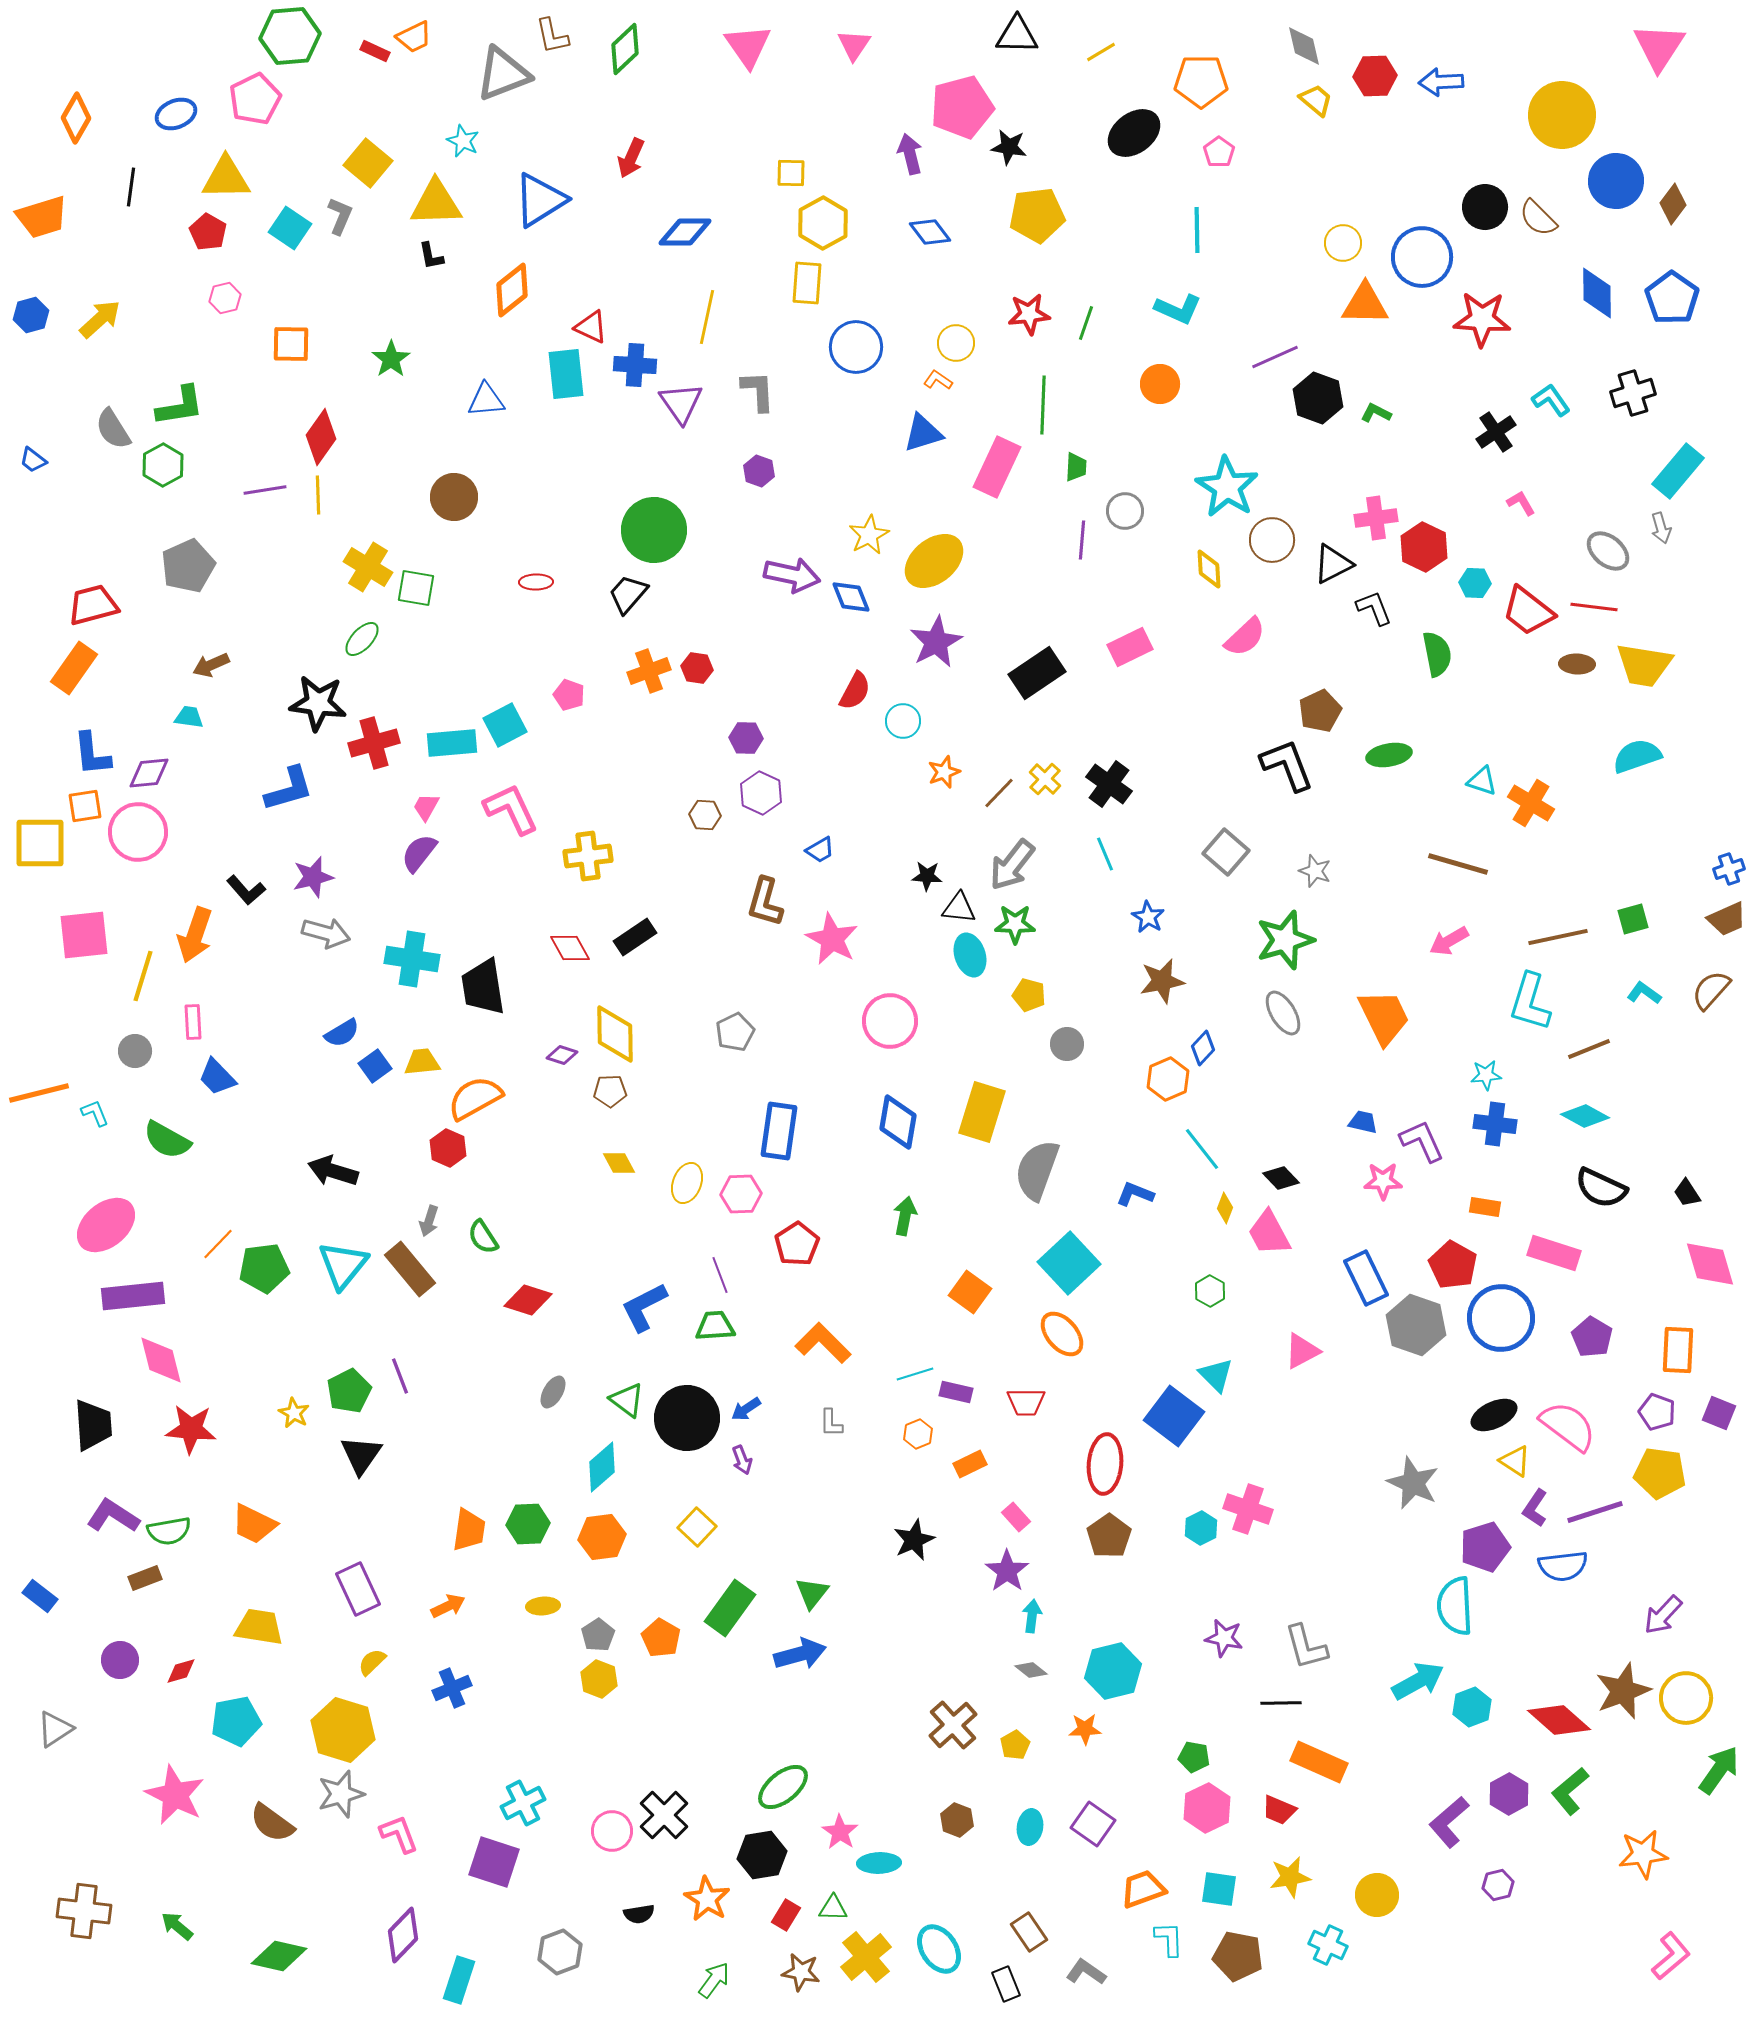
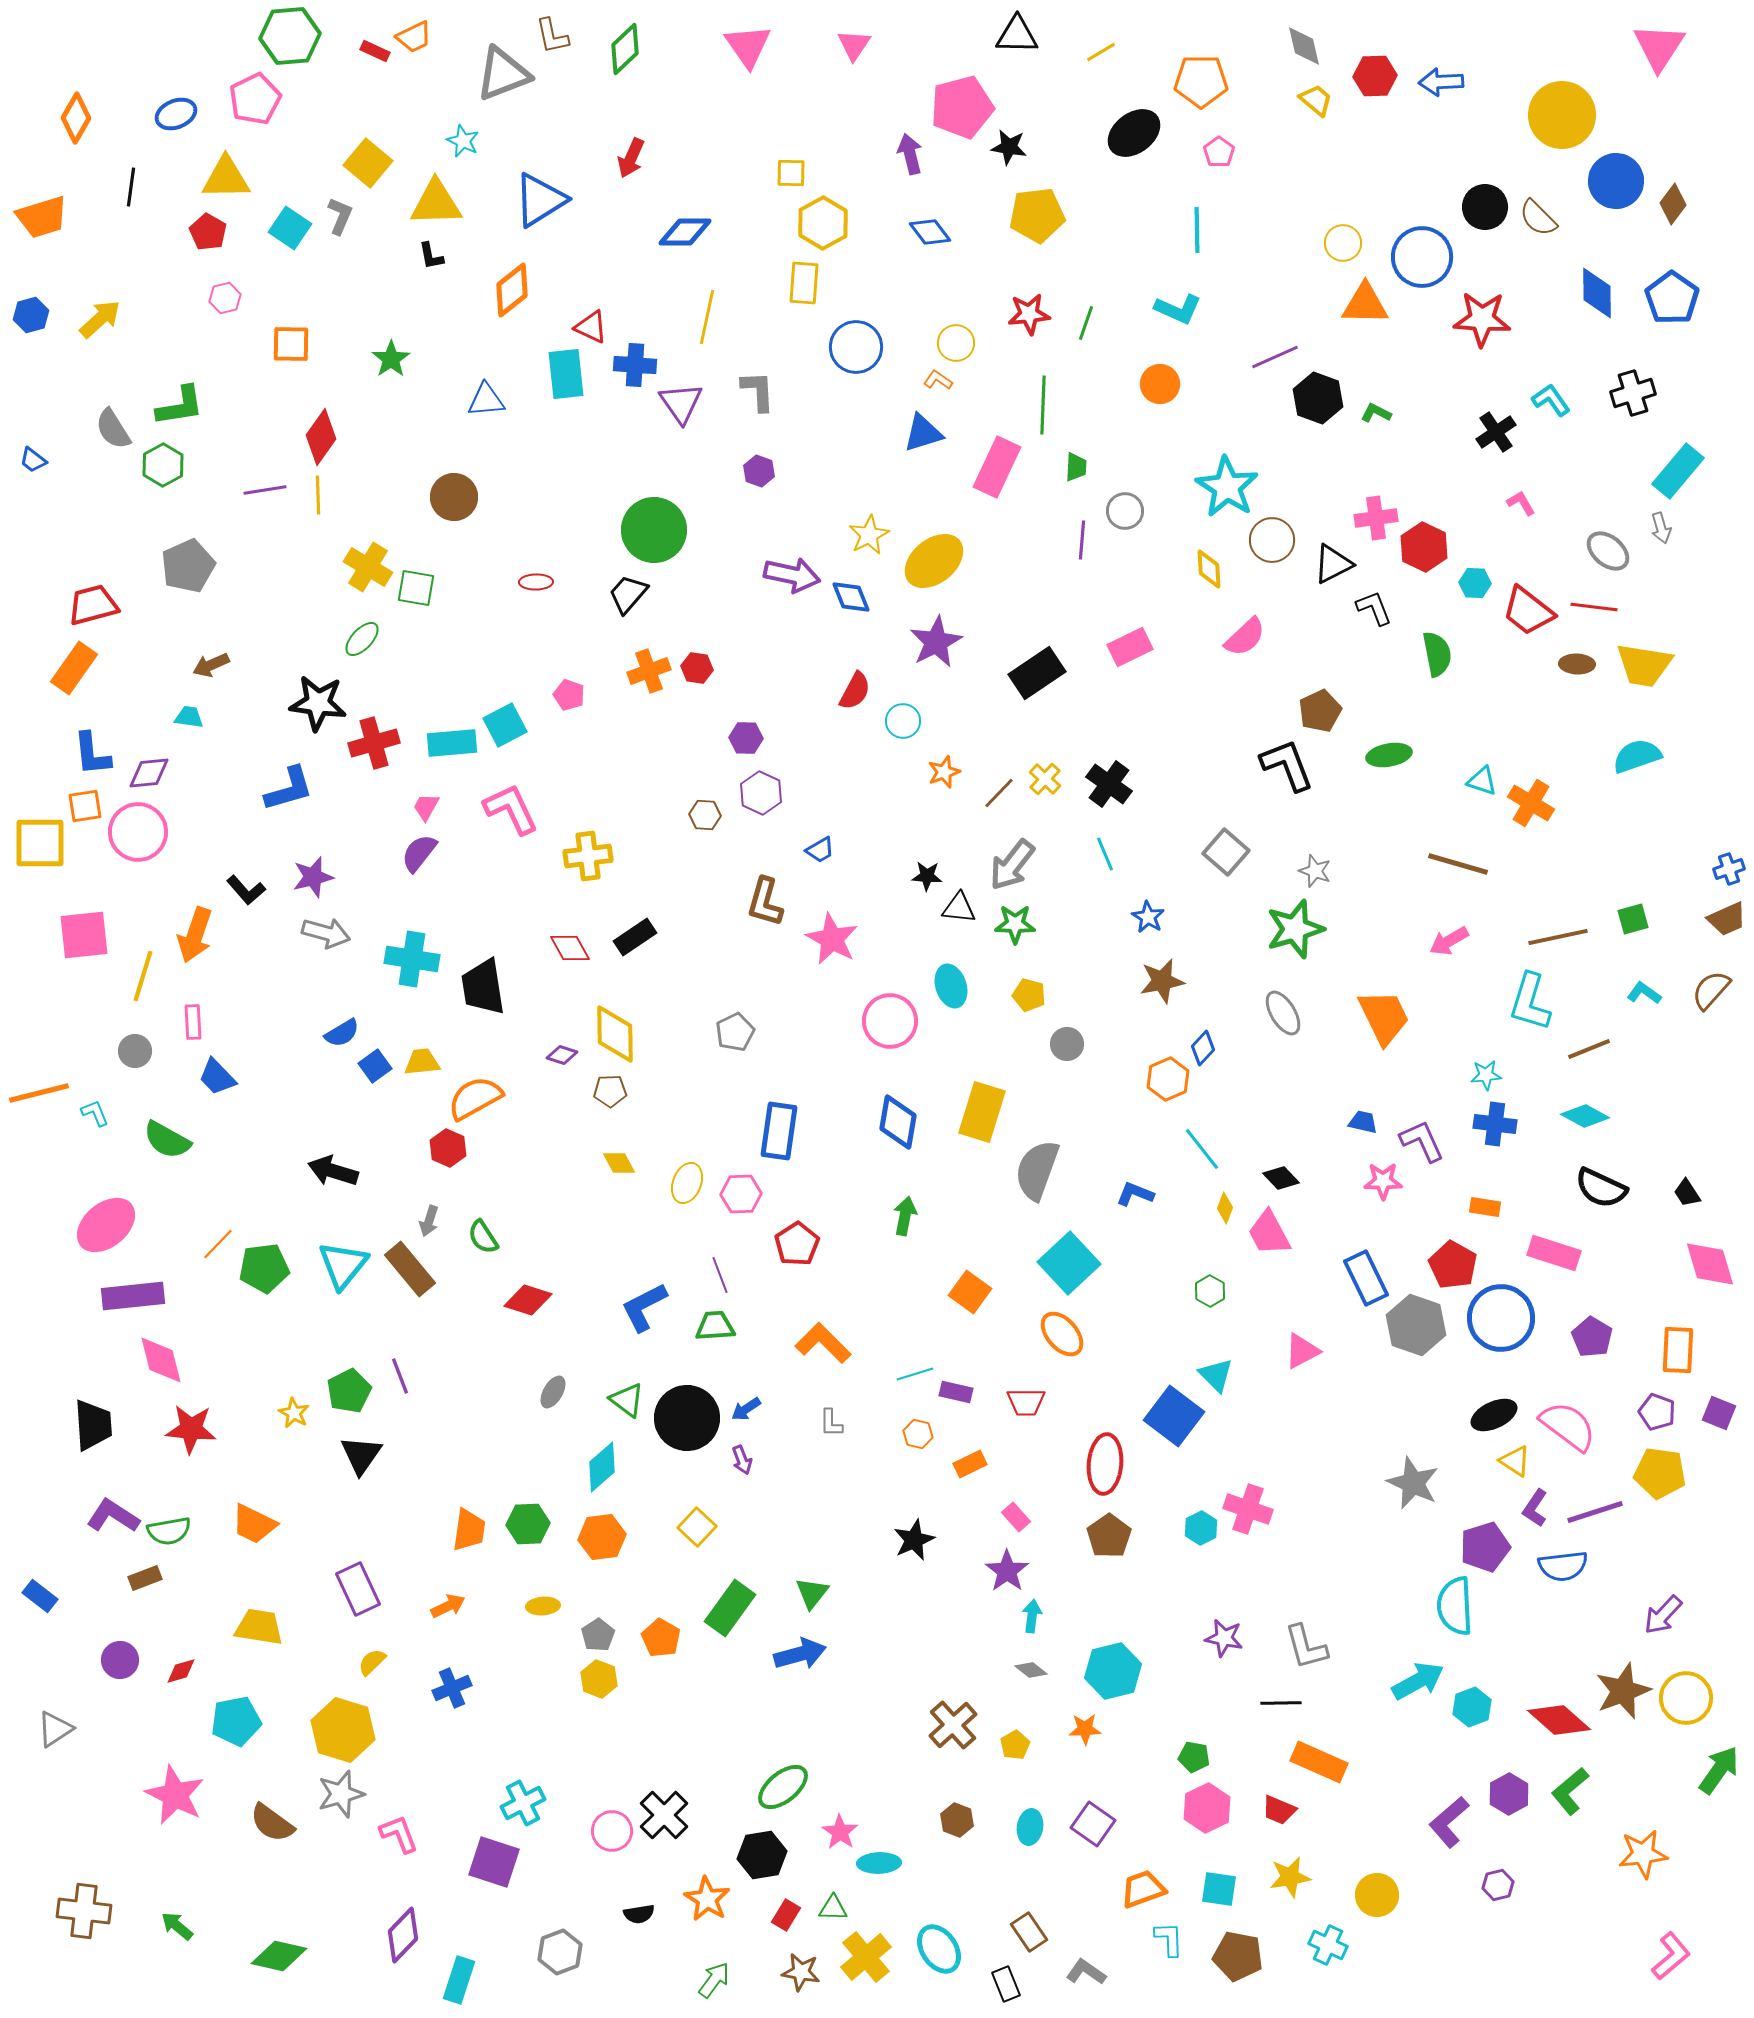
yellow rectangle at (807, 283): moved 3 px left
green star at (1285, 940): moved 10 px right, 11 px up
cyan ellipse at (970, 955): moved 19 px left, 31 px down
orange hexagon at (918, 1434): rotated 24 degrees counterclockwise
